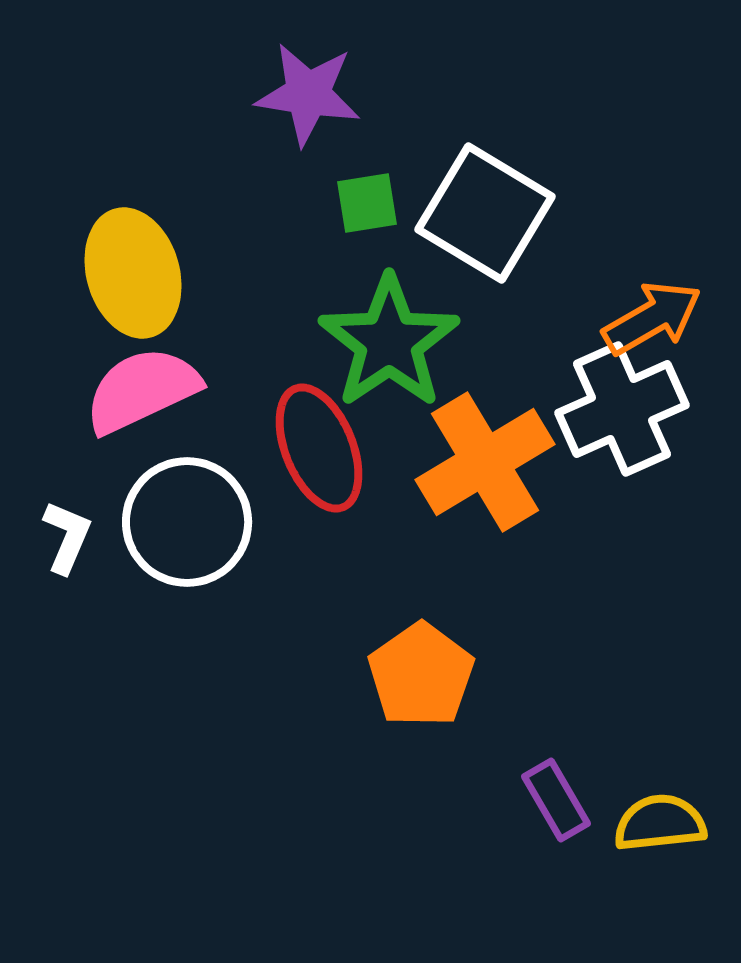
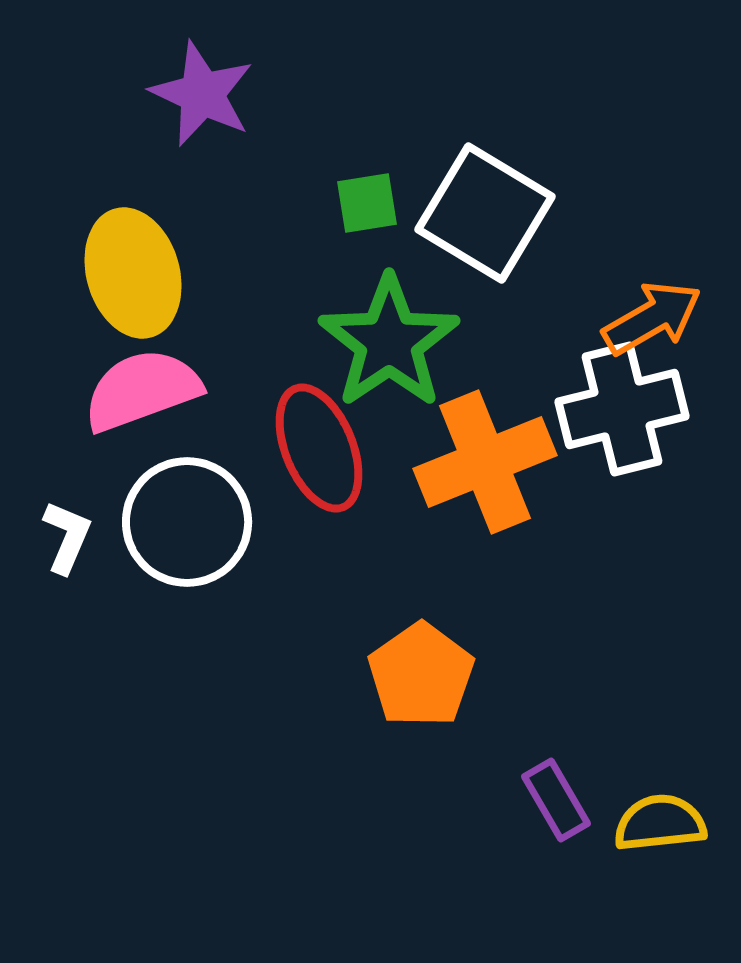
purple star: moved 106 px left; rotated 16 degrees clockwise
pink semicircle: rotated 5 degrees clockwise
white cross: rotated 10 degrees clockwise
orange cross: rotated 9 degrees clockwise
